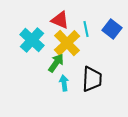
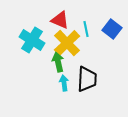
cyan cross: rotated 10 degrees counterclockwise
green arrow: moved 2 px right, 1 px up; rotated 48 degrees counterclockwise
black trapezoid: moved 5 px left
